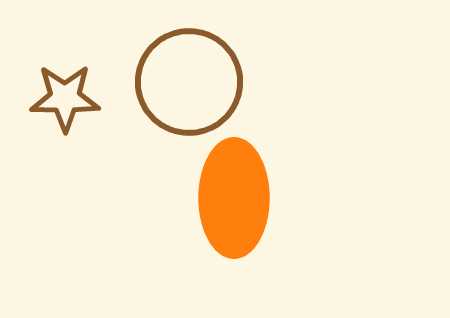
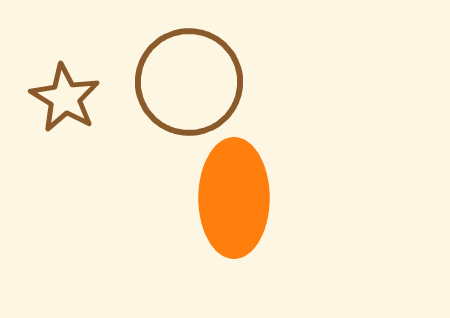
brown star: rotated 30 degrees clockwise
